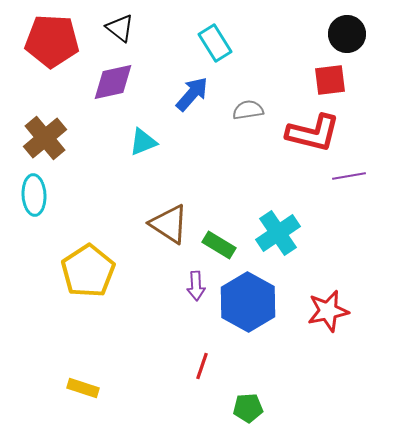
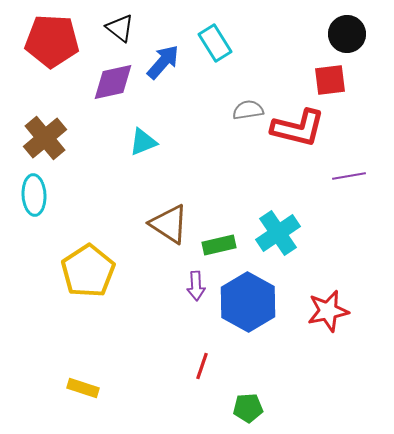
blue arrow: moved 29 px left, 32 px up
red L-shape: moved 15 px left, 5 px up
green rectangle: rotated 44 degrees counterclockwise
